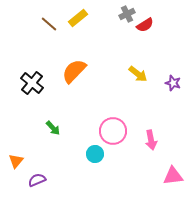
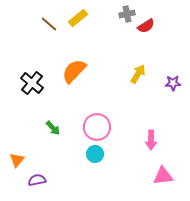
gray cross: rotated 14 degrees clockwise
red semicircle: moved 1 px right, 1 px down
yellow arrow: rotated 96 degrees counterclockwise
purple star: rotated 21 degrees counterclockwise
pink circle: moved 16 px left, 4 px up
pink arrow: rotated 12 degrees clockwise
orange triangle: moved 1 px right, 1 px up
pink triangle: moved 10 px left
purple semicircle: rotated 12 degrees clockwise
